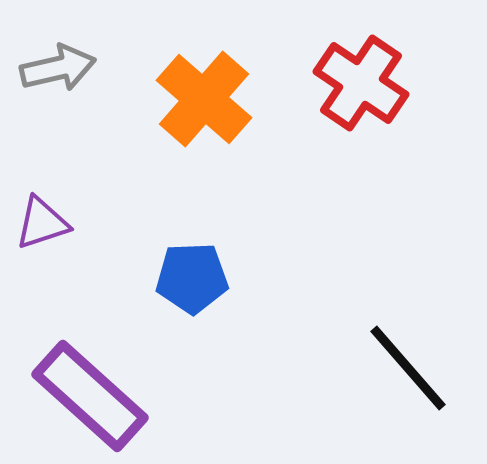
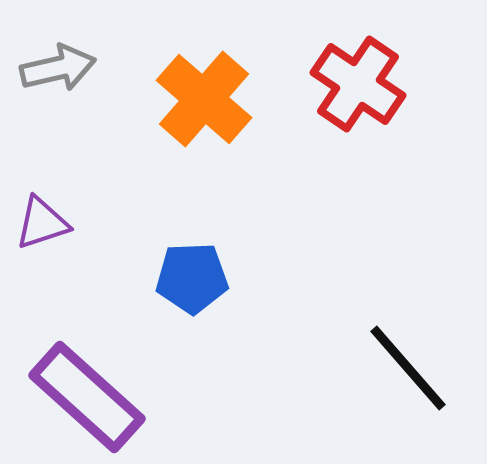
red cross: moved 3 px left, 1 px down
purple rectangle: moved 3 px left, 1 px down
